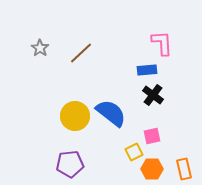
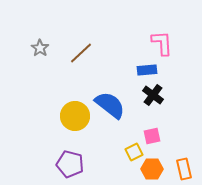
blue semicircle: moved 1 px left, 8 px up
purple pentagon: rotated 20 degrees clockwise
